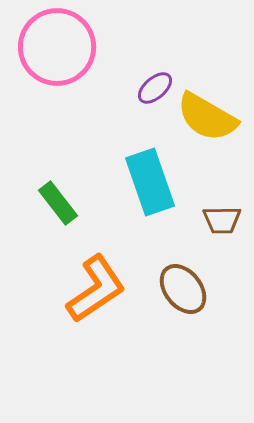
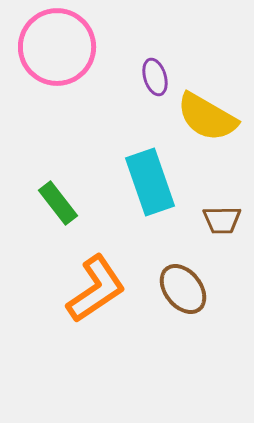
purple ellipse: moved 11 px up; rotated 66 degrees counterclockwise
